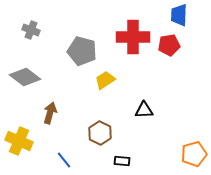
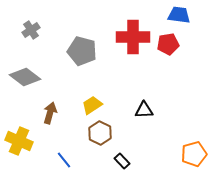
blue trapezoid: rotated 95 degrees clockwise
gray cross: rotated 36 degrees clockwise
red pentagon: moved 1 px left, 1 px up
yellow trapezoid: moved 13 px left, 25 px down
black rectangle: rotated 42 degrees clockwise
